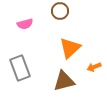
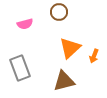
brown circle: moved 1 px left, 1 px down
orange arrow: moved 11 px up; rotated 48 degrees counterclockwise
